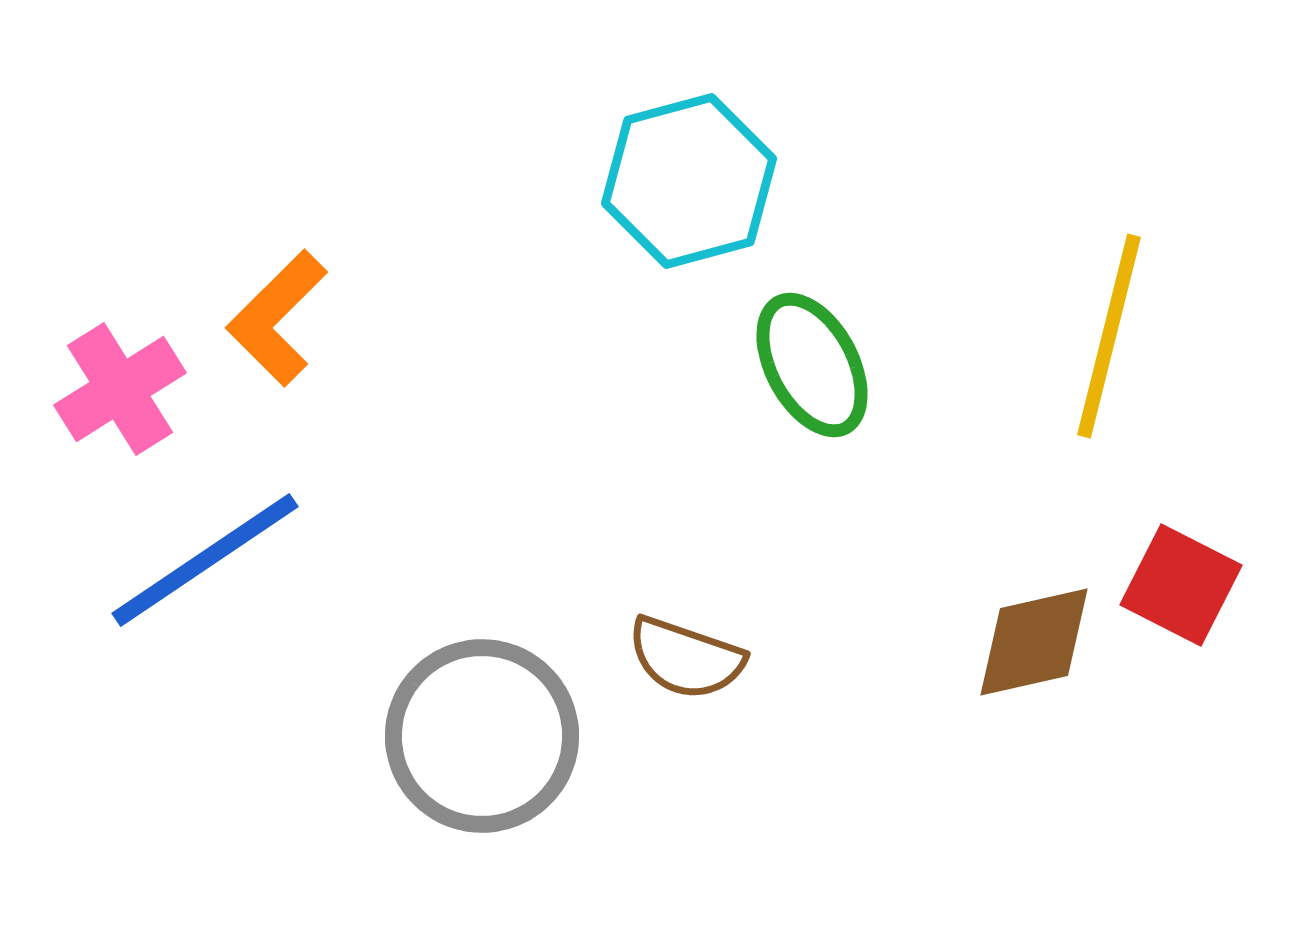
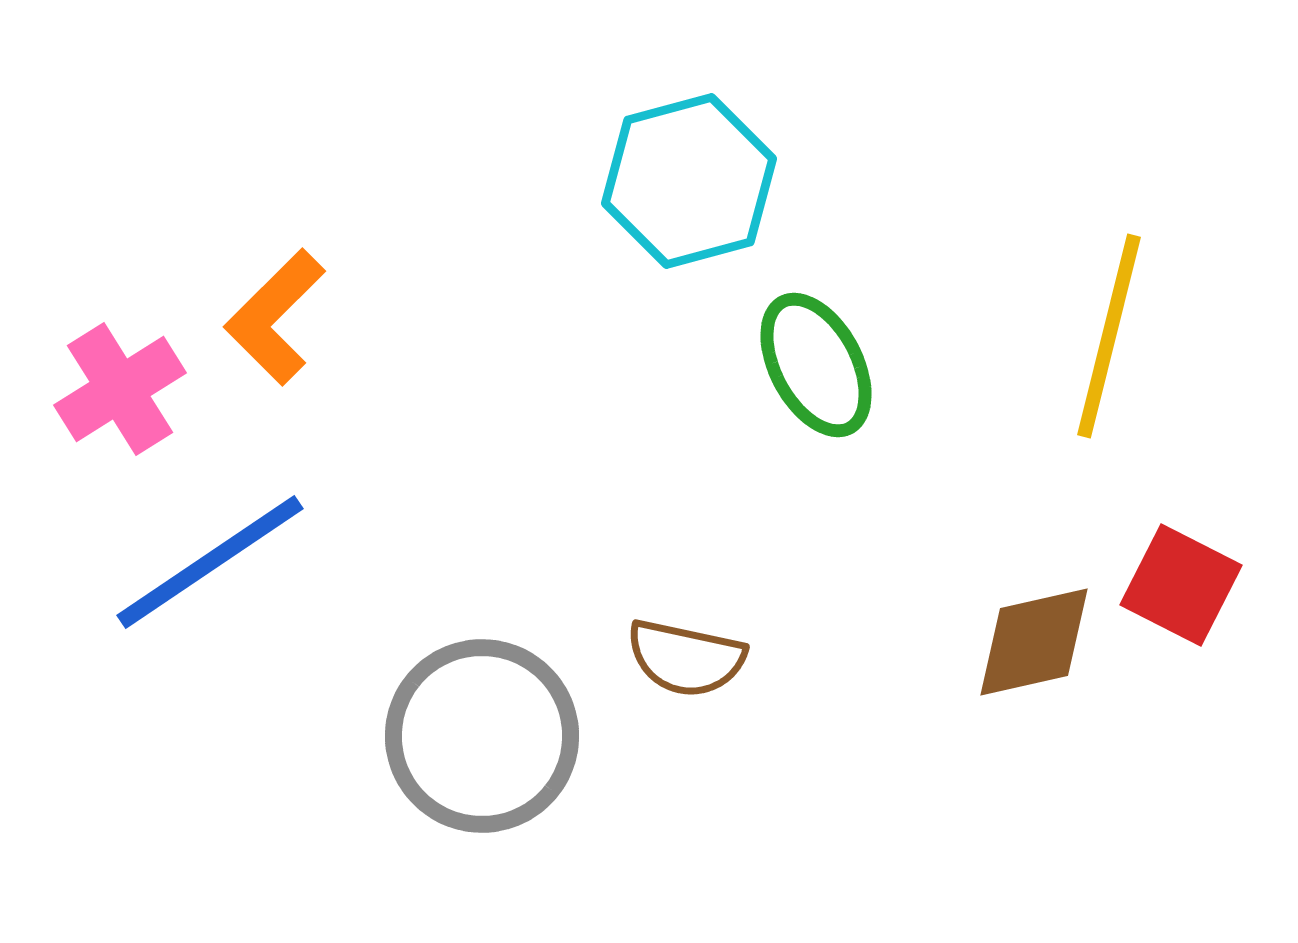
orange L-shape: moved 2 px left, 1 px up
green ellipse: moved 4 px right
blue line: moved 5 px right, 2 px down
brown semicircle: rotated 7 degrees counterclockwise
